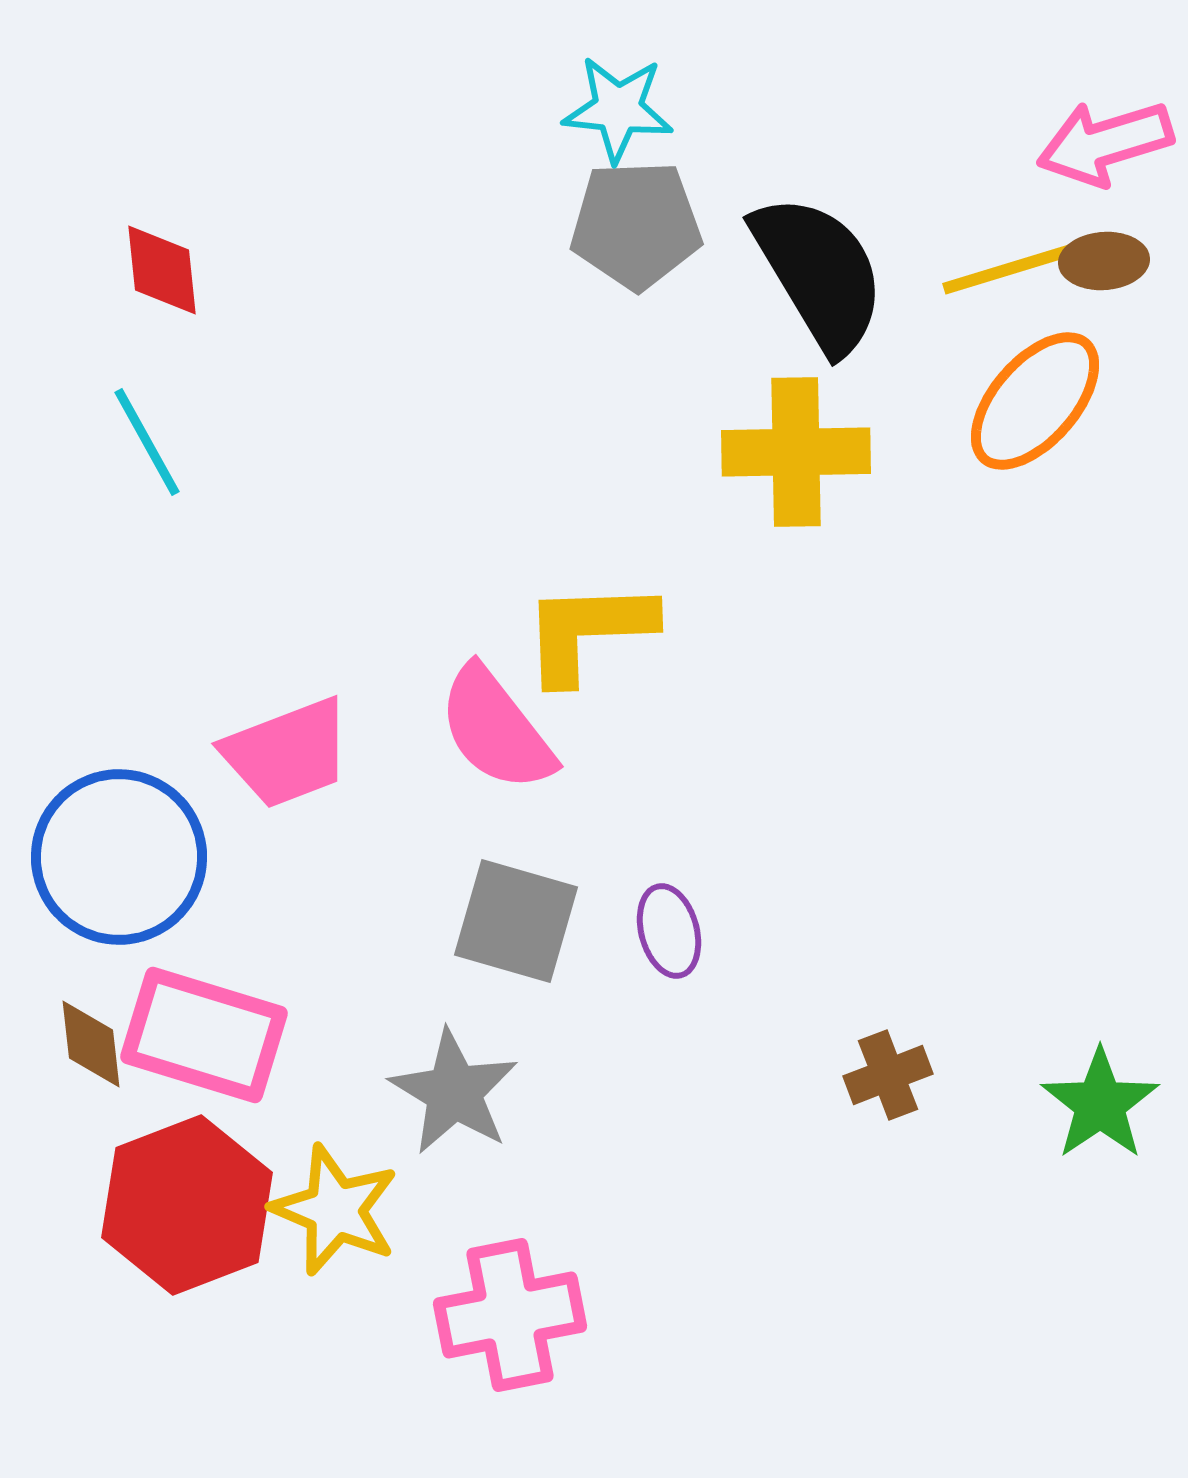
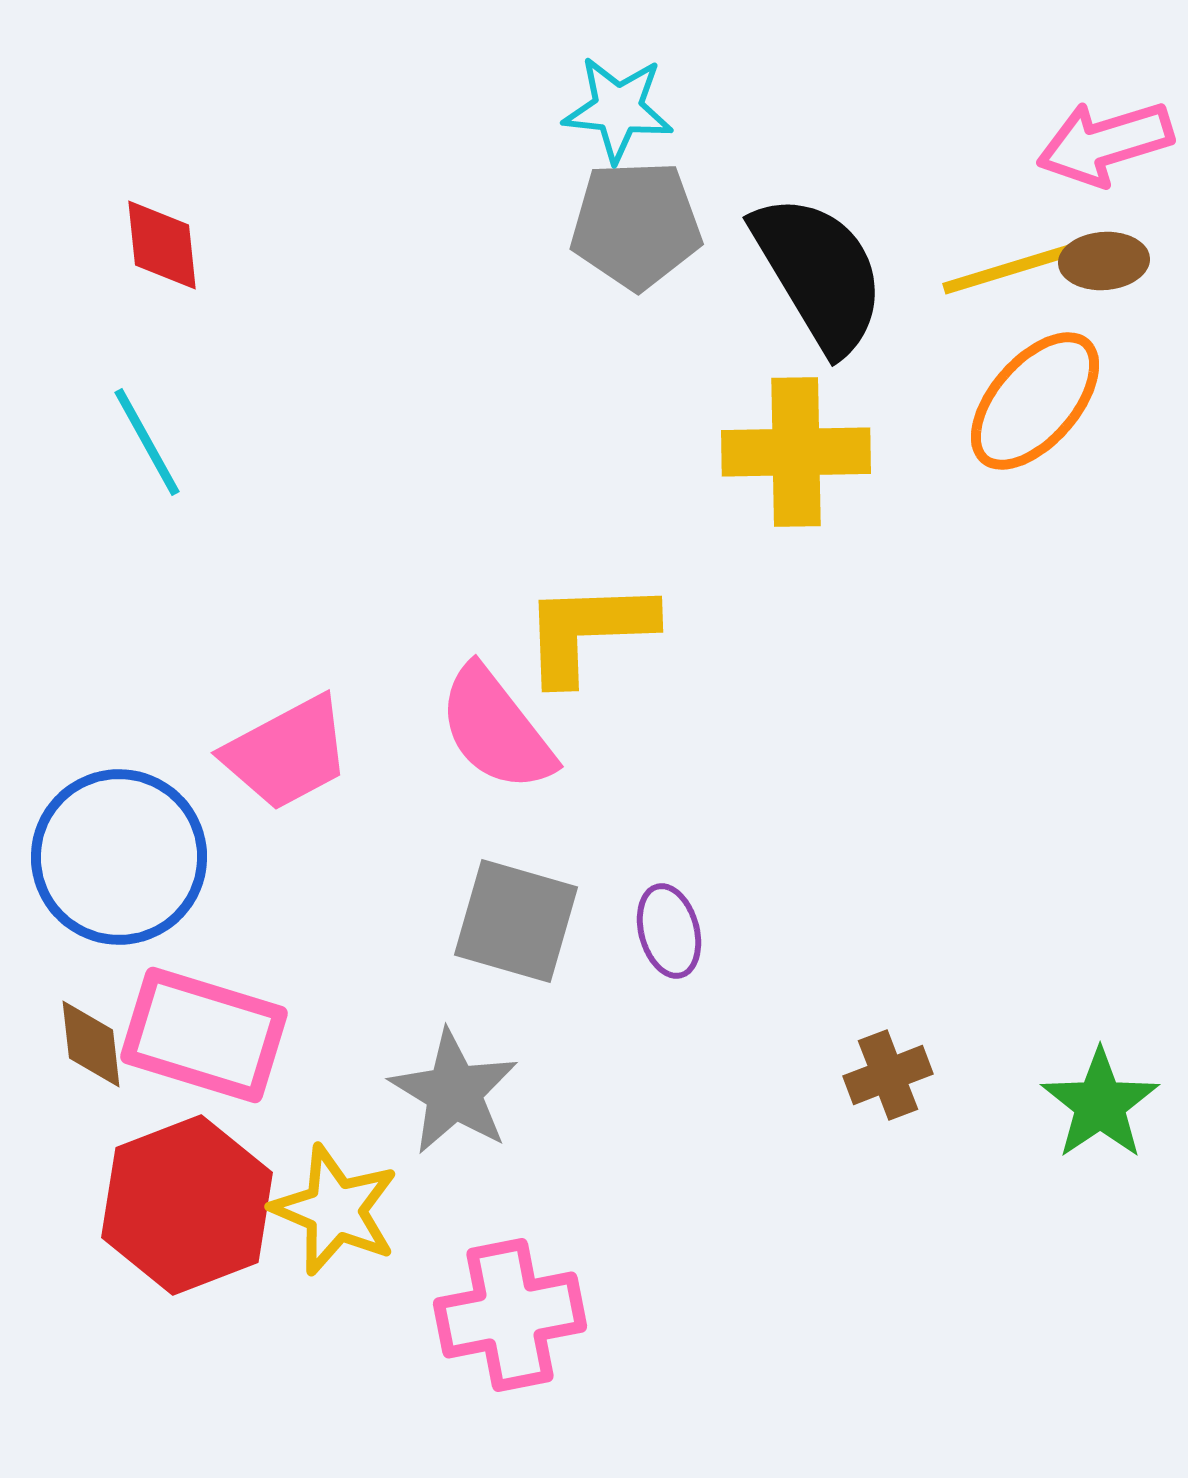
red diamond: moved 25 px up
pink trapezoid: rotated 7 degrees counterclockwise
